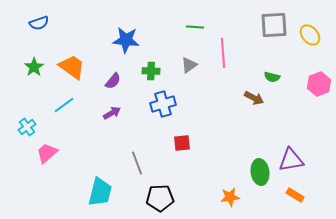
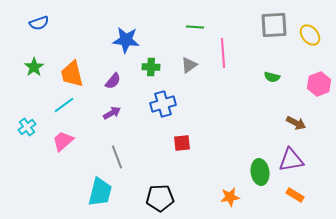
orange trapezoid: moved 7 px down; rotated 140 degrees counterclockwise
green cross: moved 4 px up
brown arrow: moved 42 px right, 25 px down
pink trapezoid: moved 16 px right, 12 px up
gray line: moved 20 px left, 6 px up
